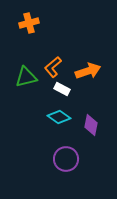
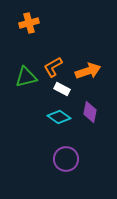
orange L-shape: rotated 10 degrees clockwise
purple diamond: moved 1 px left, 13 px up
